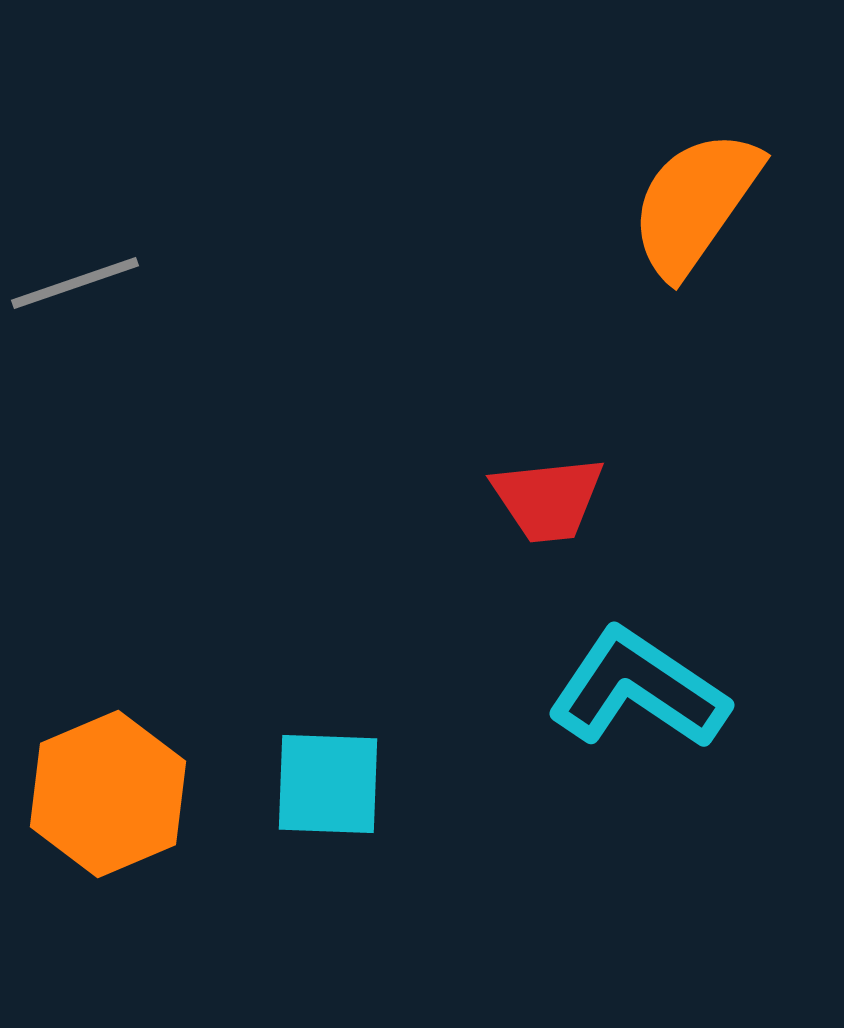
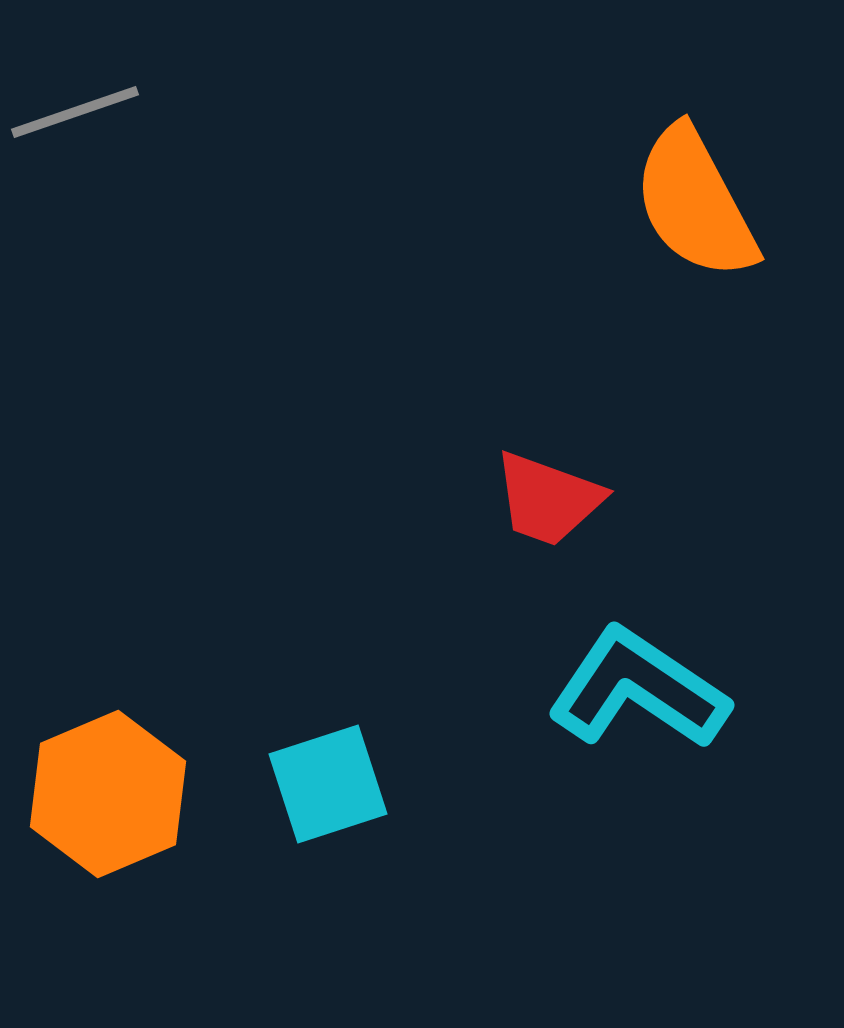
orange semicircle: rotated 63 degrees counterclockwise
gray line: moved 171 px up
red trapezoid: rotated 26 degrees clockwise
cyan square: rotated 20 degrees counterclockwise
